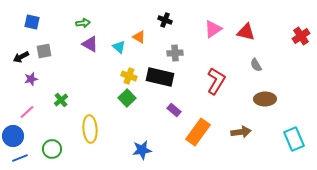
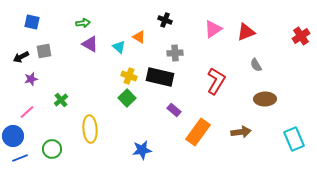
red triangle: rotated 36 degrees counterclockwise
